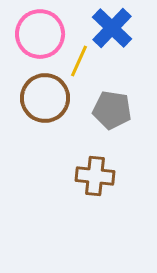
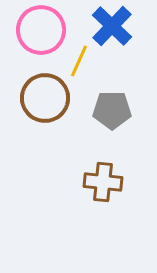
blue cross: moved 2 px up
pink circle: moved 1 px right, 4 px up
gray pentagon: rotated 9 degrees counterclockwise
brown cross: moved 8 px right, 6 px down
